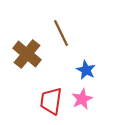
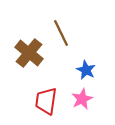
brown cross: moved 2 px right, 1 px up
red trapezoid: moved 5 px left
